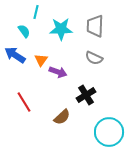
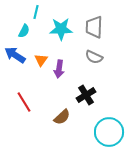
gray trapezoid: moved 1 px left, 1 px down
cyan semicircle: rotated 64 degrees clockwise
gray semicircle: moved 1 px up
purple arrow: moved 1 px right, 3 px up; rotated 78 degrees clockwise
